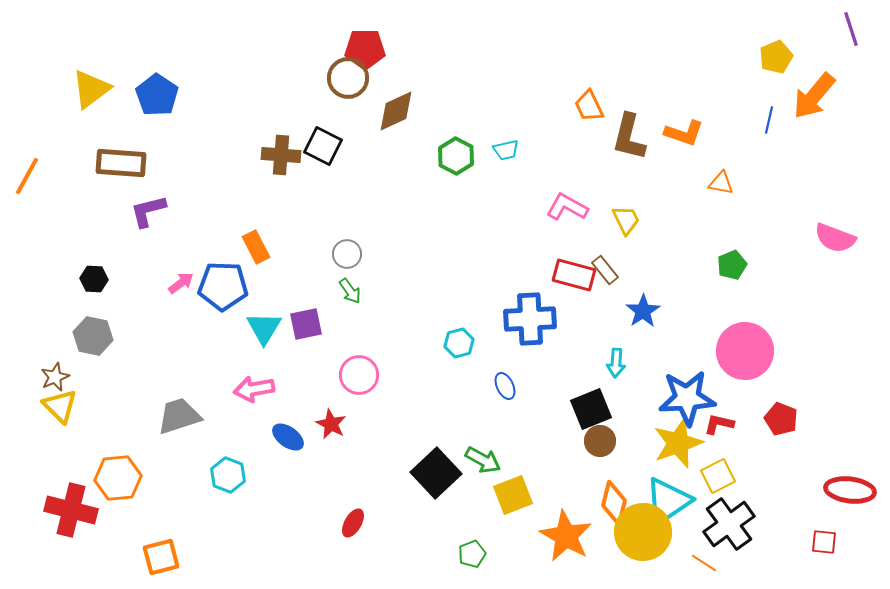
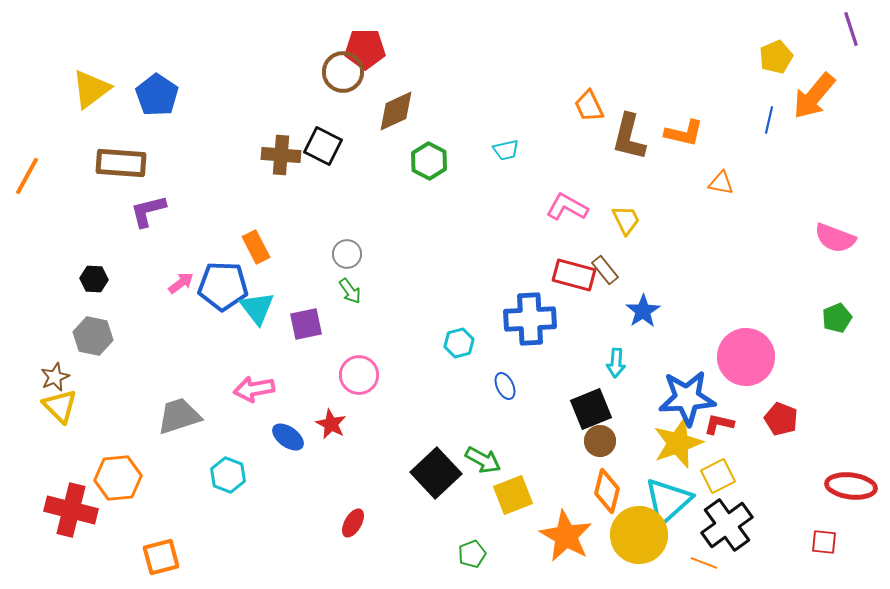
brown circle at (348, 78): moved 5 px left, 6 px up
orange L-shape at (684, 133): rotated 6 degrees counterclockwise
green hexagon at (456, 156): moved 27 px left, 5 px down
green pentagon at (732, 265): moved 105 px right, 53 px down
cyan triangle at (264, 328): moved 7 px left, 20 px up; rotated 9 degrees counterclockwise
pink circle at (745, 351): moved 1 px right, 6 px down
red ellipse at (850, 490): moved 1 px right, 4 px up
cyan triangle at (668, 501): rotated 8 degrees counterclockwise
orange diamond at (614, 503): moved 7 px left, 12 px up
black cross at (729, 524): moved 2 px left, 1 px down
yellow circle at (643, 532): moved 4 px left, 3 px down
orange line at (704, 563): rotated 12 degrees counterclockwise
